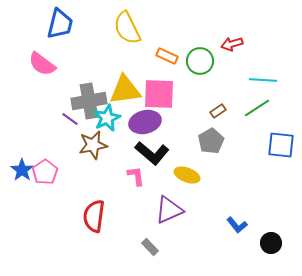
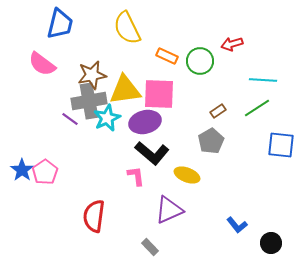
brown star: moved 1 px left, 70 px up
